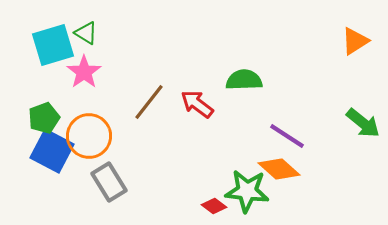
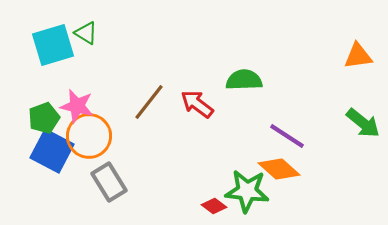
orange triangle: moved 3 px right, 15 px down; rotated 24 degrees clockwise
pink star: moved 7 px left, 34 px down; rotated 24 degrees counterclockwise
